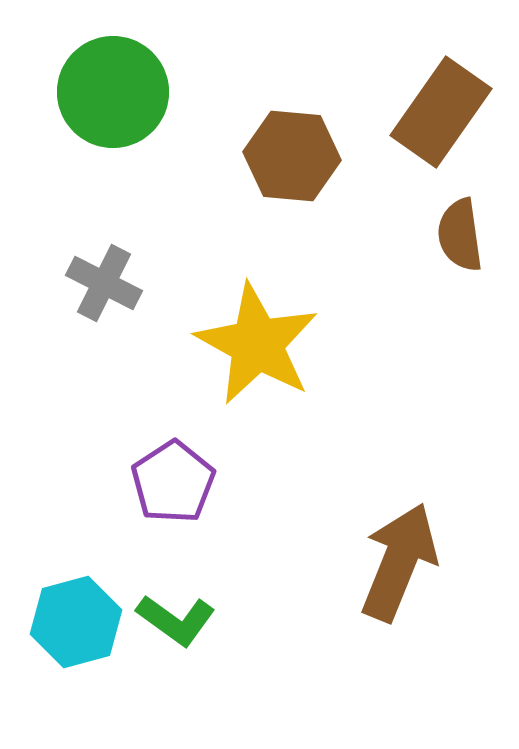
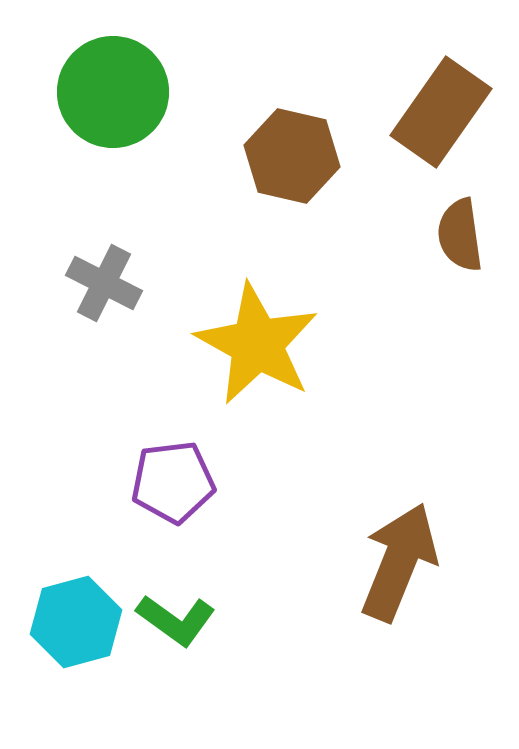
brown hexagon: rotated 8 degrees clockwise
purple pentagon: rotated 26 degrees clockwise
